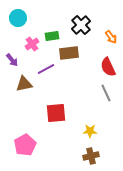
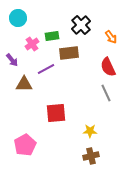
brown triangle: rotated 12 degrees clockwise
